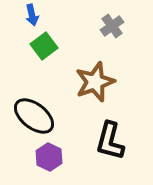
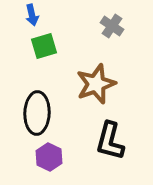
gray cross: rotated 20 degrees counterclockwise
green square: rotated 20 degrees clockwise
brown star: moved 1 px right, 2 px down
black ellipse: moved 3 px right, 3 px up; rotated 54 degrees clockwise
